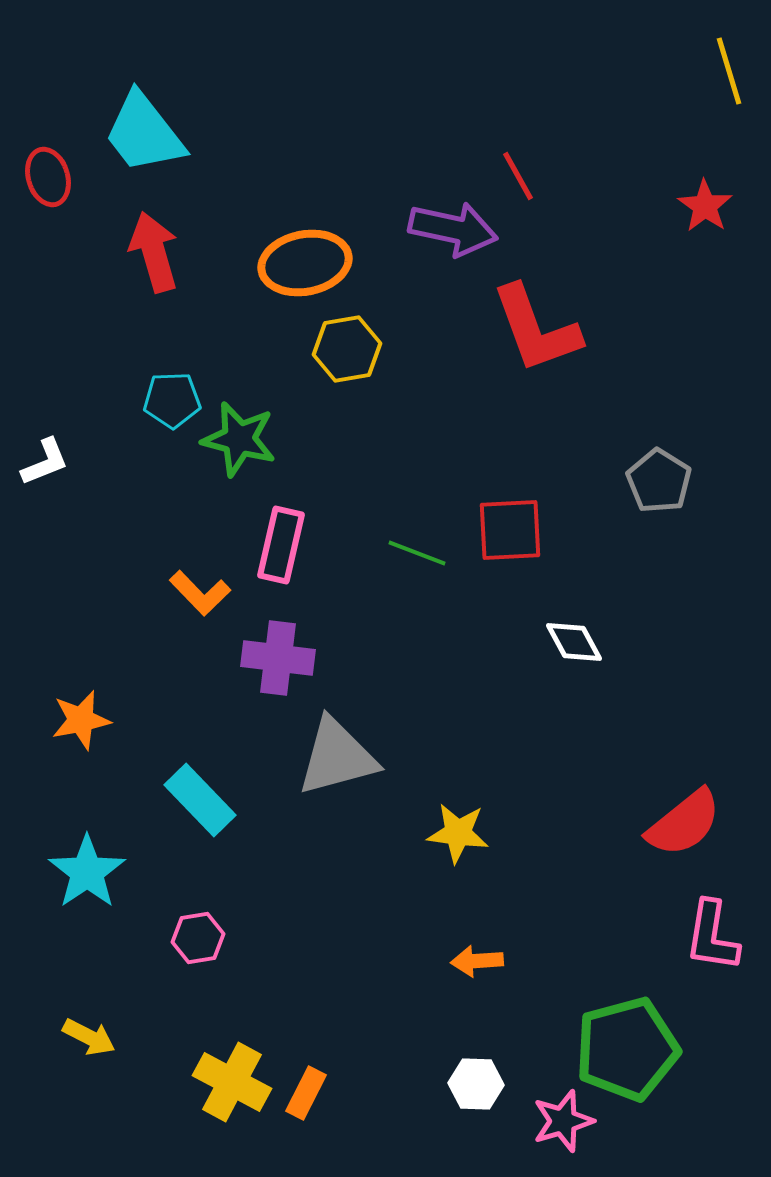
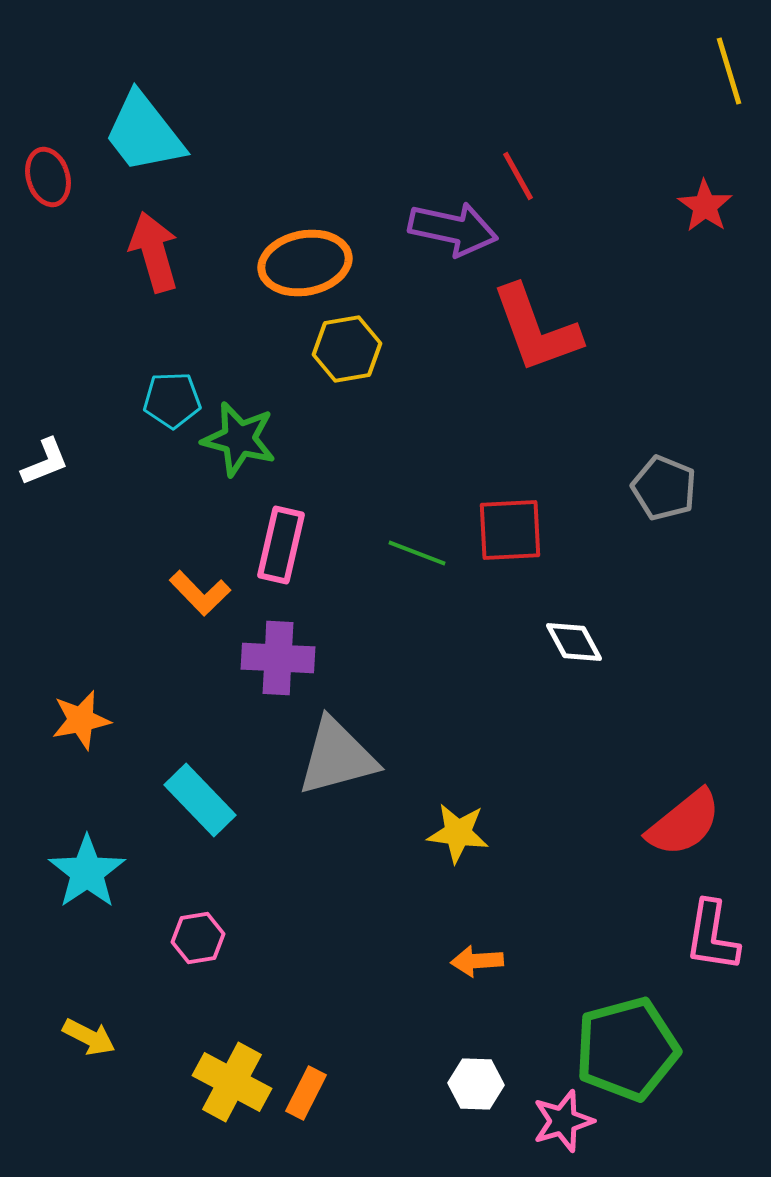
gray pentagon: moved 5 px right, 7 px down; rotated 10 degrees counterclockwise
purple cross: rotated 4 degrees counterclockwise
